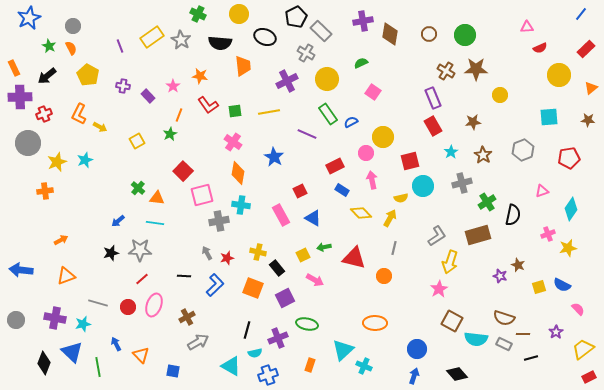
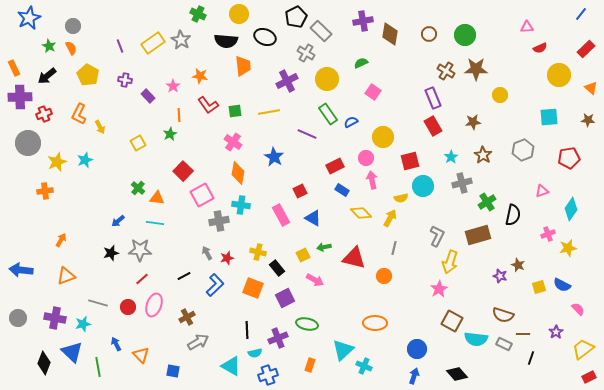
yellow rectangle at (152, 37): moved 1 px right, 6 px down
black semicircle at (220, 43): moved 6 px right, 2 px up
purple cross at (123, 86): moved 2 px right, 6 px up
orange triangle at (591, 88): rotated 40 degrees counterclockwise
orange line at (179, 115): rotated 24 degrees counterclockwise
yellow arrow at (100, 127): rotated 32 degrees clockwise
yellow square at (137, 141): moved 1 px right, 2 px down
cyan star at (451, 152): moved 5 px down
pink circle at (366, 153): moved 5 px down
pink square at (202, 195): rotated 15 degrees counterclockwise
gray L-shape at (437, 236): rotated 30 degrees counterclockwise
orange arrow at (61, 240): rotated 32 degrees counterclockwise
black line at (184, 276): rotated 32 degrees counterclockwise
brown semicircle at (504, 318): moved 1 px left, 3 px up
gray circle at (16, 320): moved 2 px right, 2 px up
black line at (247, 330): rotated 18 degrees counterclockwise
black line at (531, 358): rotated 56 degrees counterclockwise
